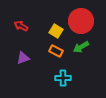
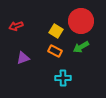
red arrow: moved 5 px left; rotated 48 degrees counterclockwise
orange rectangle: moved 1 px left
